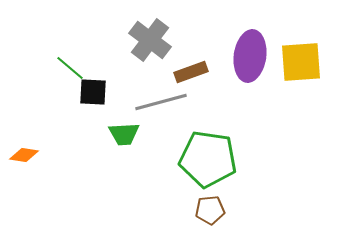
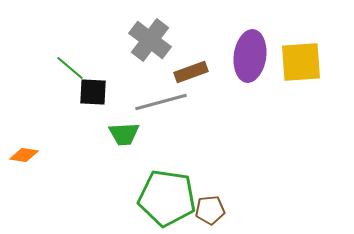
green pentagon: moved 41 px left, 39 px down
